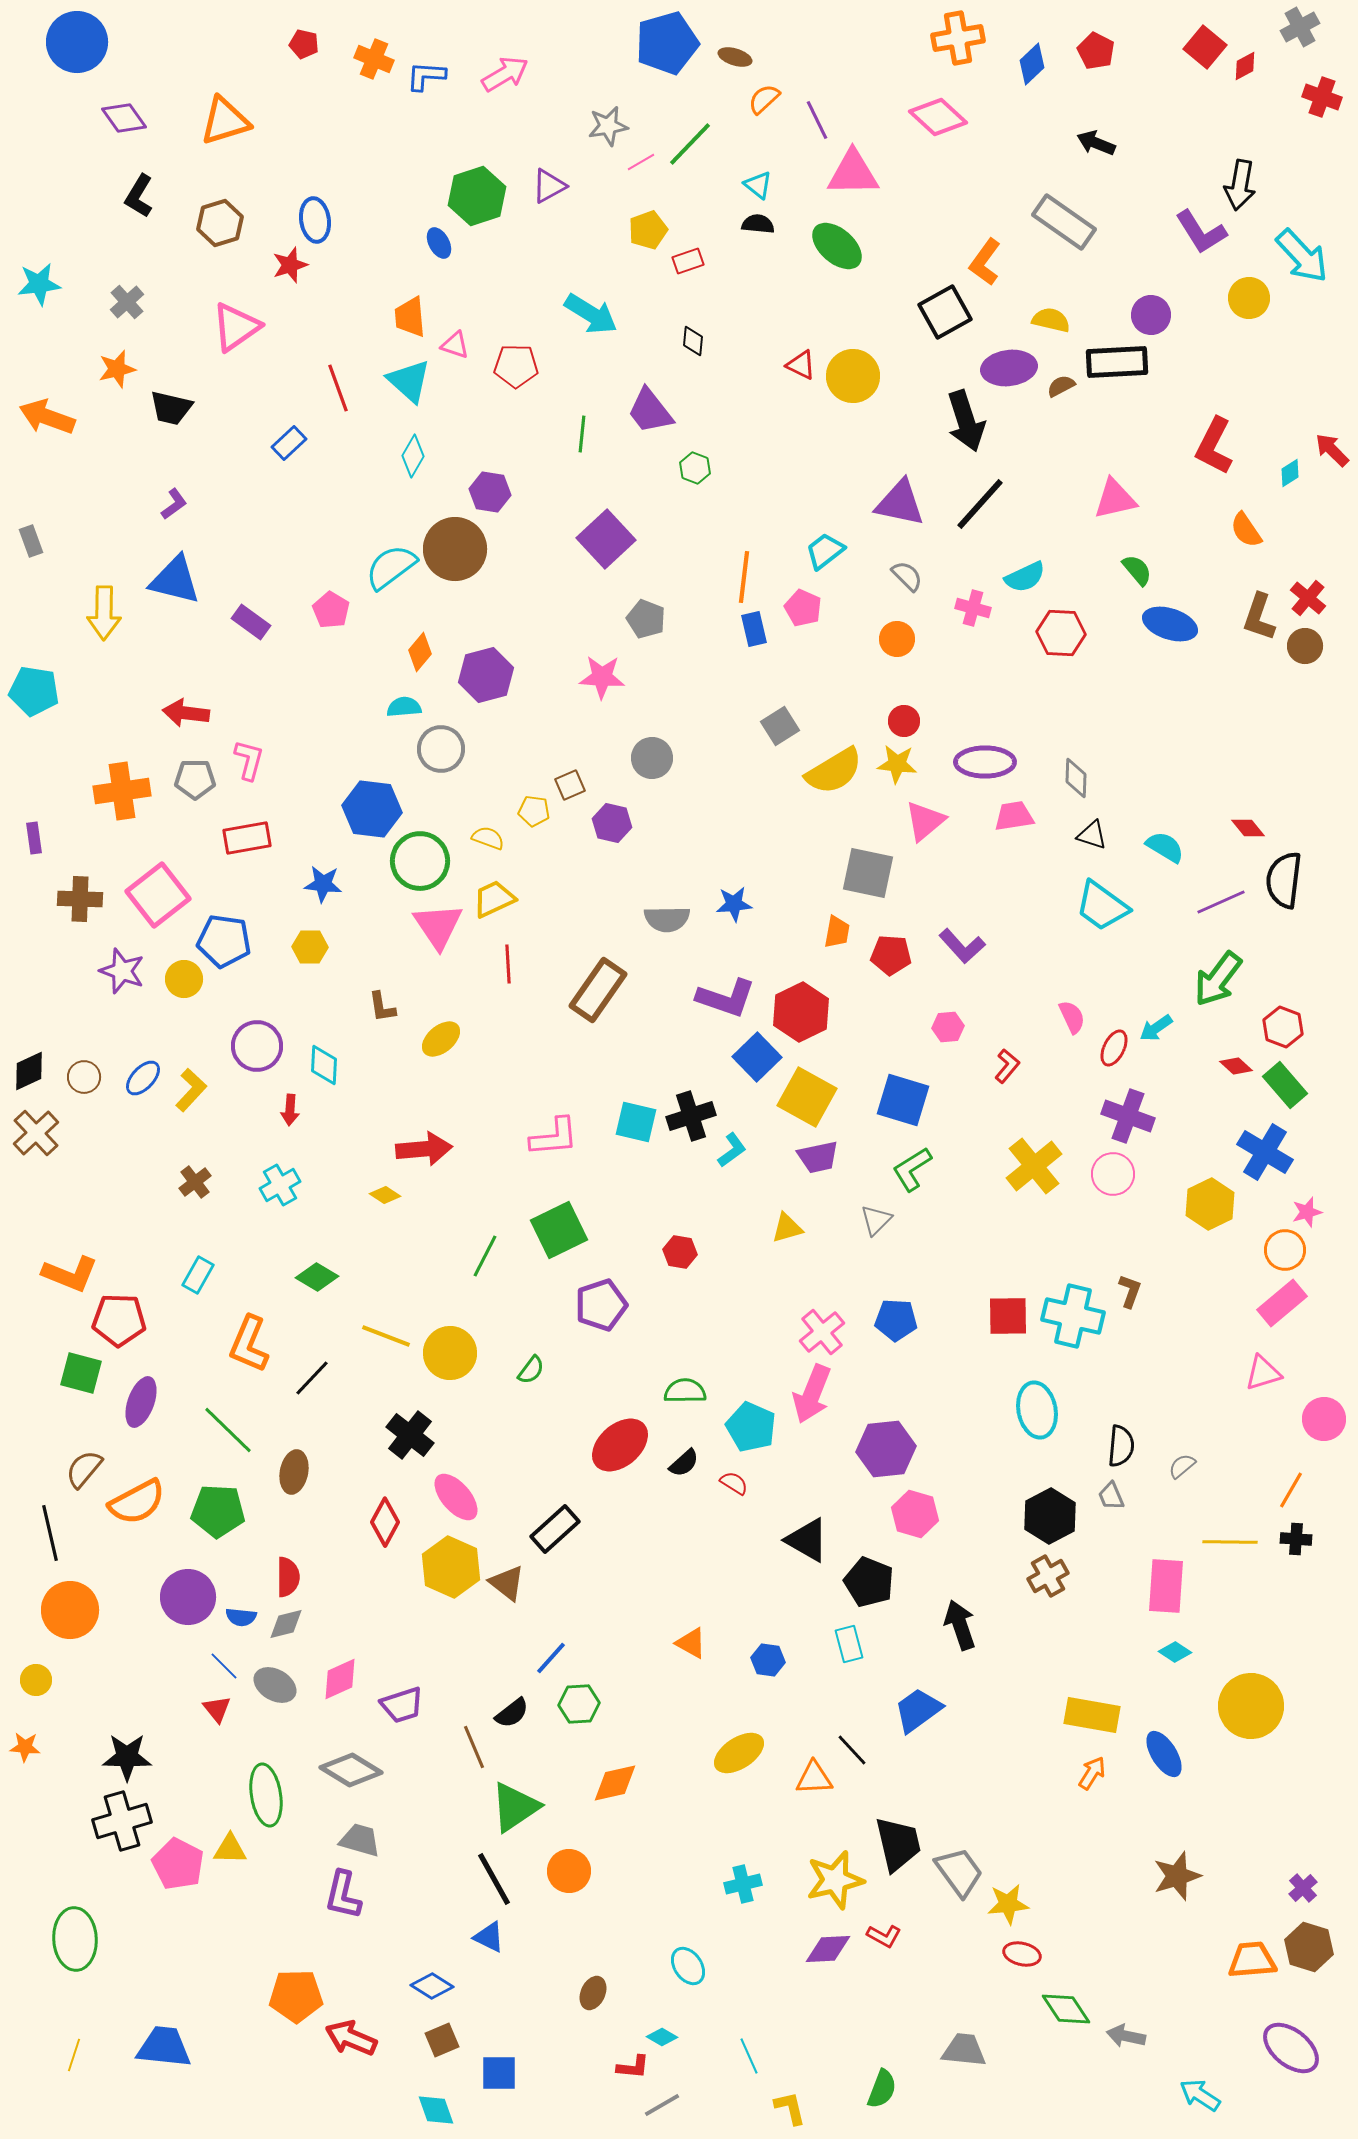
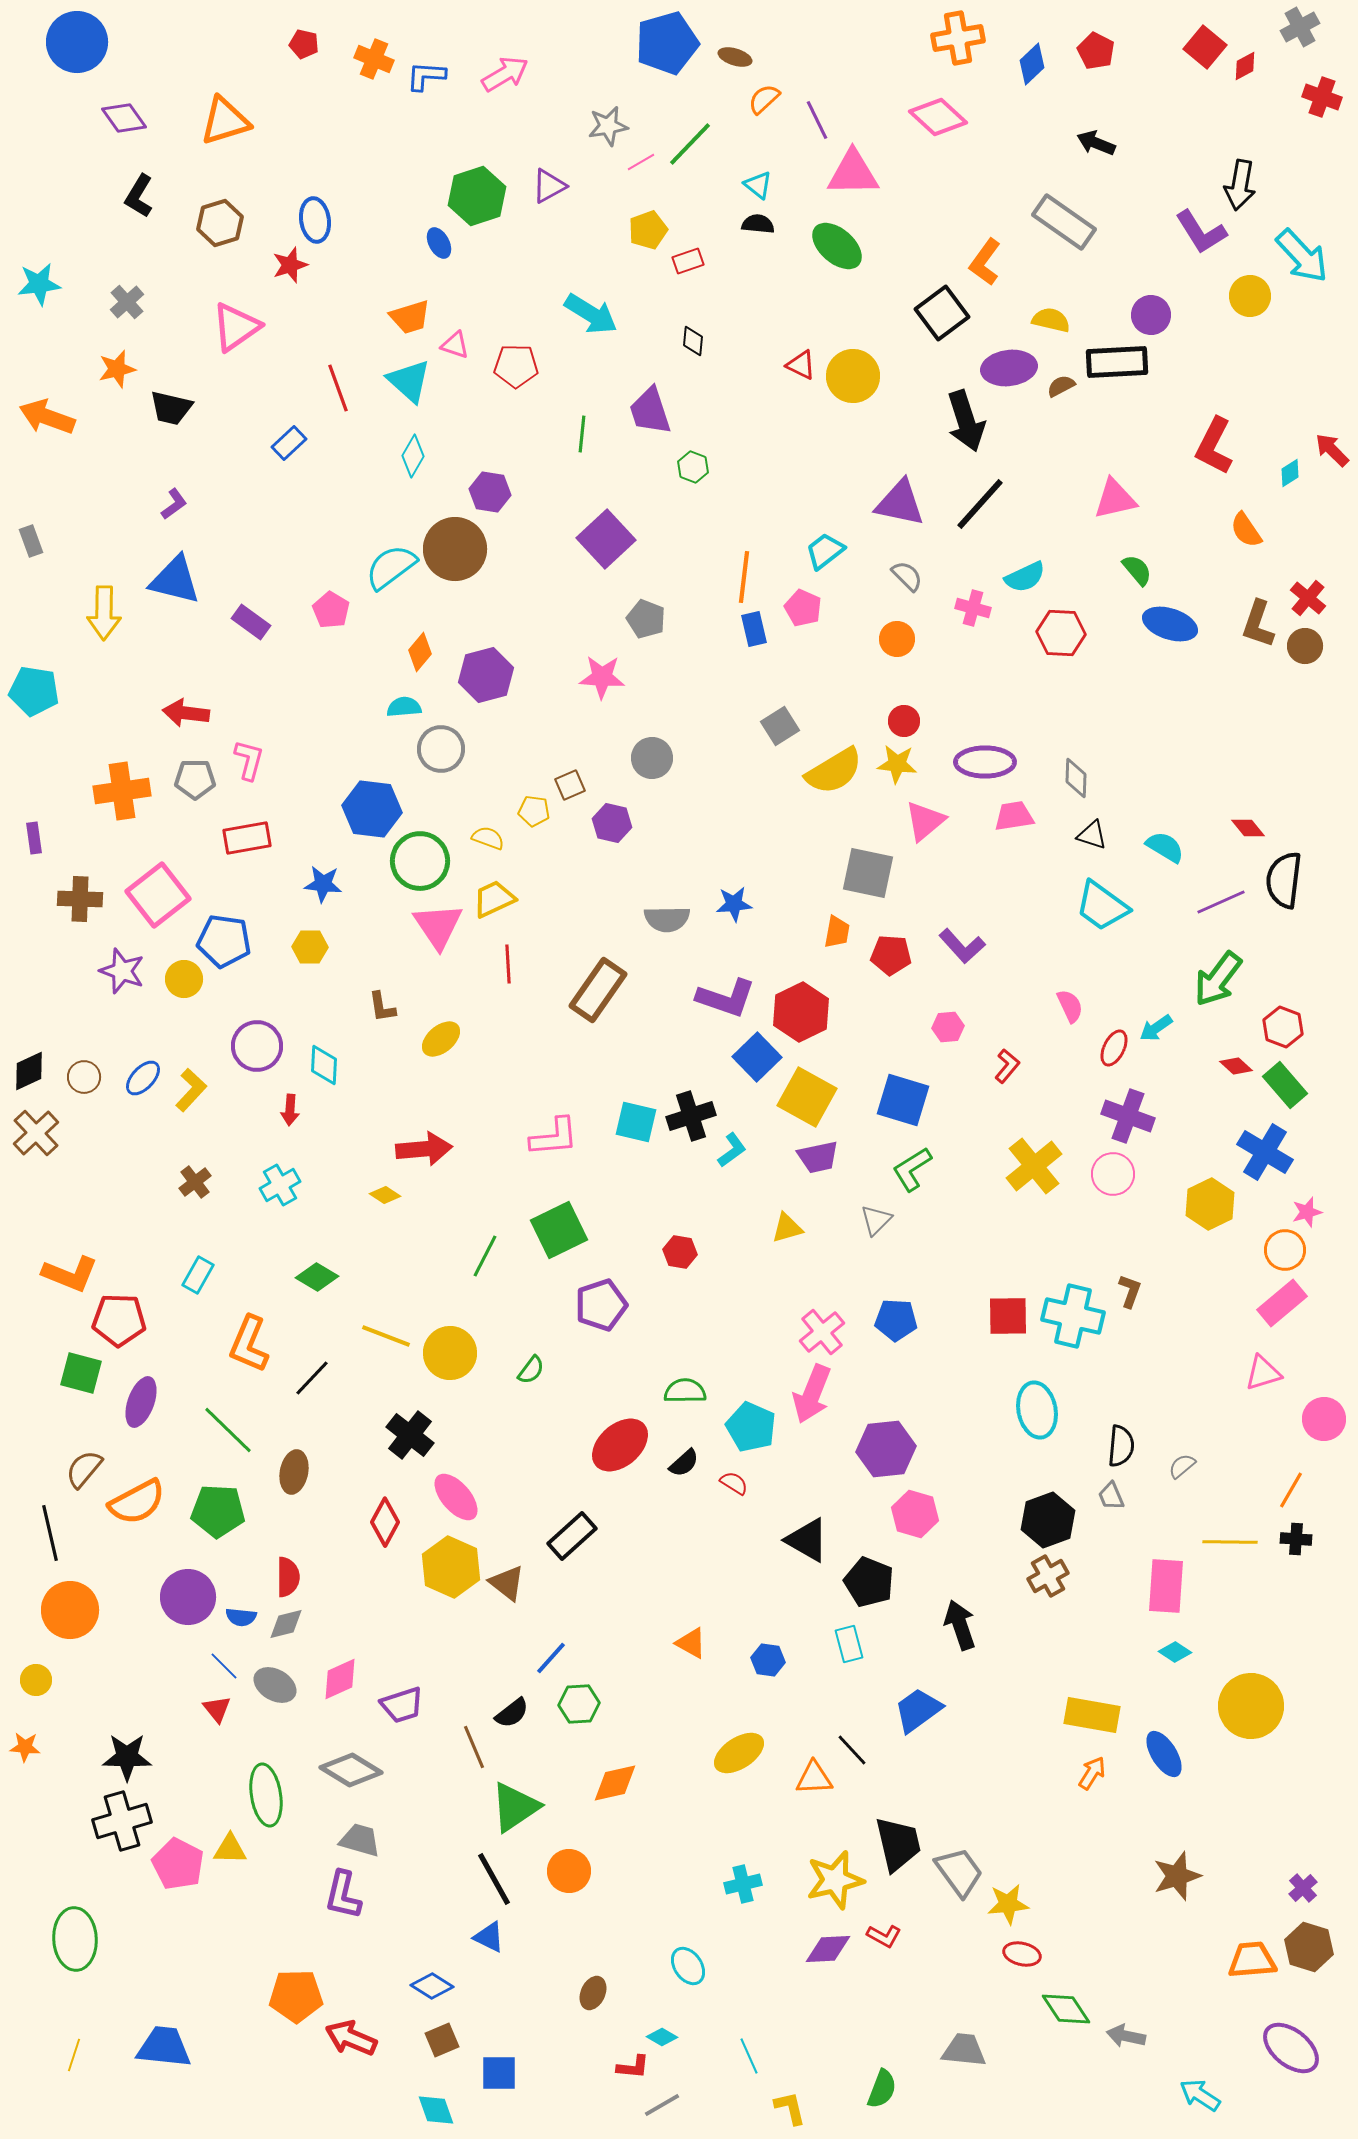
yellow circle at (1249, 298): moved 1 px right, 2 px up
black square at (945, 312): moved 3 px left, 1 px down; rotated 8 degrees counterclockwise
orange trapezoid at (410, 317): rotated 102 degrees counterclockwise
purple trapezoid at (650, 411): rotated 20 degrees clockwise
green hexagon at (695, 468): moved 2 px left, 1 px up
brown L-shape at (1259, 617): moved 1 px left, 7 px down
pink semicircle at (1072, 1017): moved 2 px left, 11 px up
black hexagon at (1050, 1516): moved 2 px left, 4 px down; rotated 8 degrees clockwise
black rectangle at (555, 1529): moved 17 px right, 7 px down
